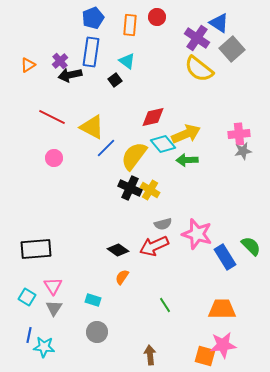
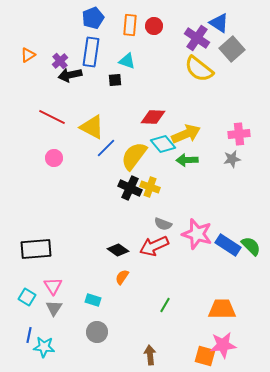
red circle at (157, 17): moved 3 px left, 9 px down
cyan triangle at (127, 61): rotated 18 degrees counterclockwise
orange triangle at (28, 65): moved 10 px up
black square at (115, 80): rotated 32 degrees clockwise
red diamond at (153, 117): rotated 15 degrees clockwise
gray star at (243, 151): moved 11 px left, 8 px down
yellow cross at (150, 190): moved 3 px up; rotated 12 degrees counterclockwise
gray semicircle at (163, 224): rotated 36 degrees clockwise
blue rectangle at (225, 257): moved 3 px right, 12 px up; rotated 25 degrees counterclockwise
green line at (165, 305): rotated 63 degrees clockwise
